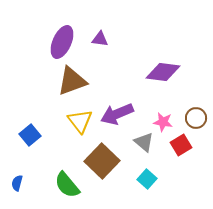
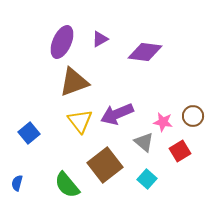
purple triangle: rotated 36 degrees counterclockwise
purple diamond: moved 18 px left, 20 px up
brown triangle: moved 2 px right, 1 px down
brown circle: moved 3 px left, 2 px up
blue square: moved 1 px left, 2 px up
red square: moved 1 px left, 6 px down
brown square: moved 3 px right, 4 px down; rotated 8 degrees clockwise
